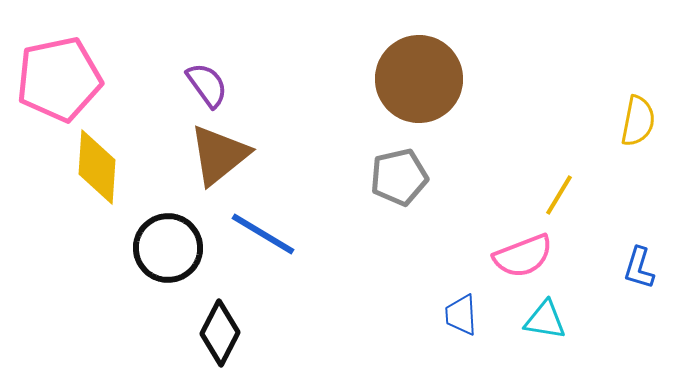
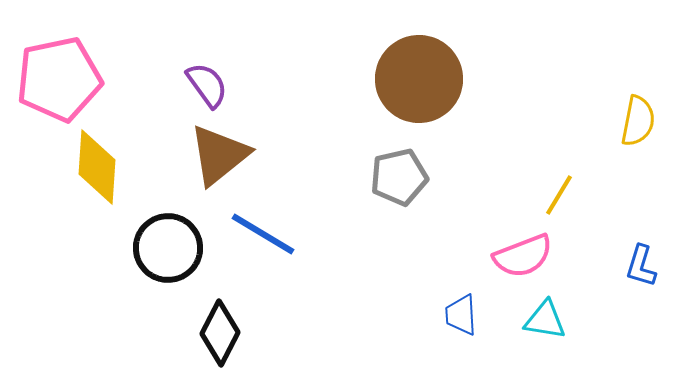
blue L-shape: moved 2 px right, 2 px up
